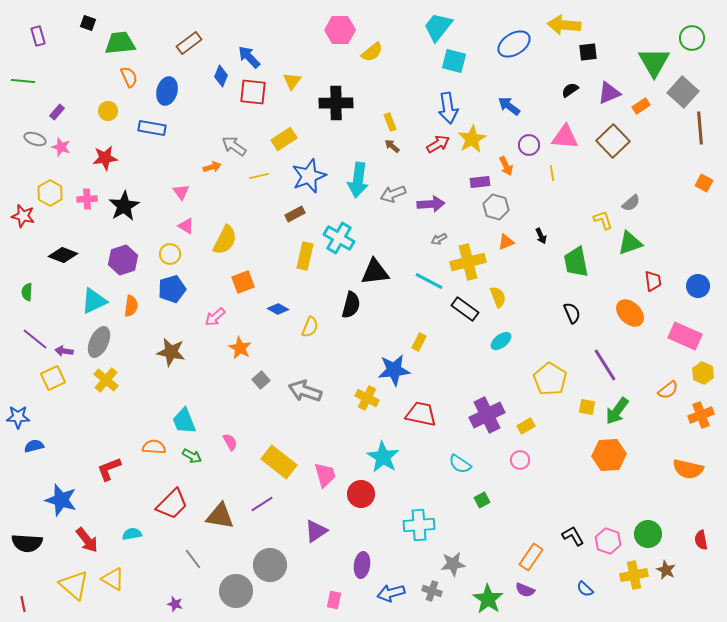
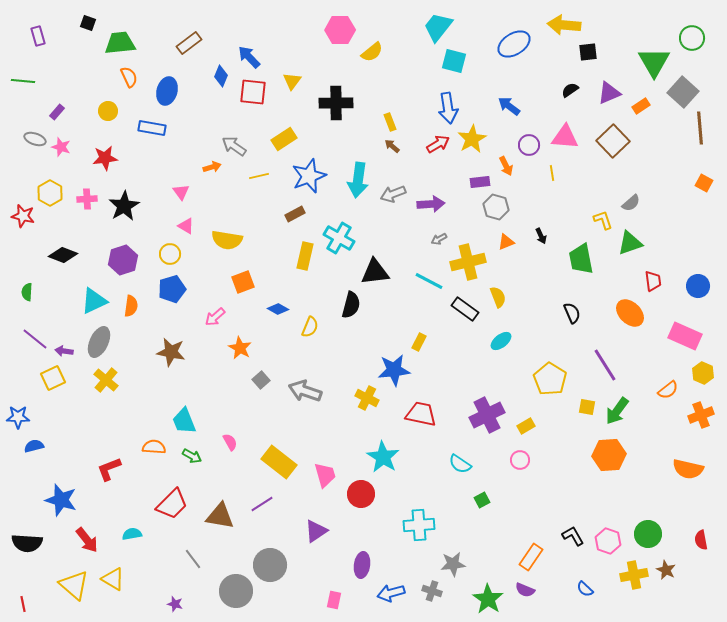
yellow semicircle at (225, 240): moved 2 px right; rotated 72 degrees clockwise
green trapezoid at (576, 262): moved 5 px right, 3 px up
